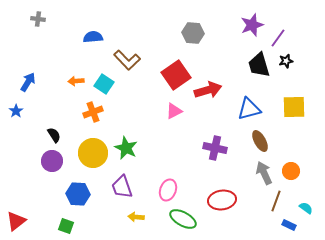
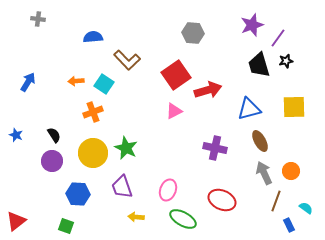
blue star: moved 24 px down; rotated 16 degrees counterclockwise
red ellipse: rotated 32 degrees clockwise
blue rectangle: rotated 40 degrees clockwise
